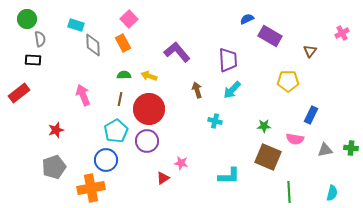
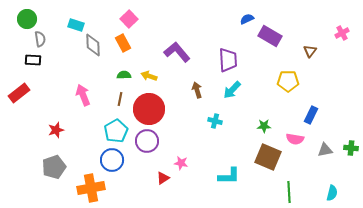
blue circle: moved 6 px right
